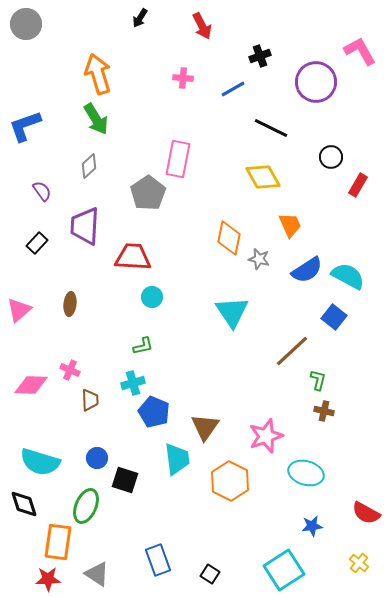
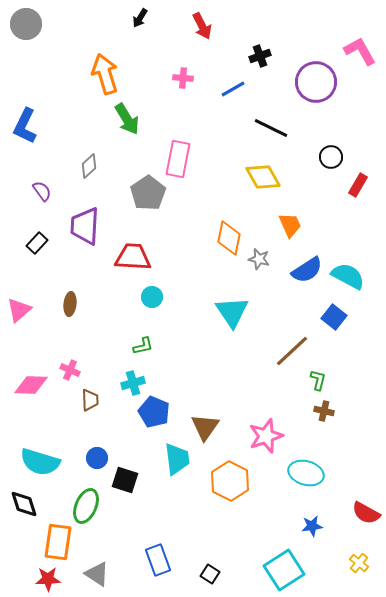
orange arrow at (98, 74): moved 7 px right
green arrow at (96, 119): moved 31 px right
blue L-shape at (25, 126): rotated 45 degrees counterclockwise
